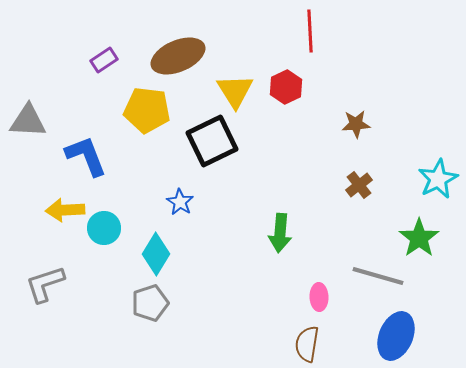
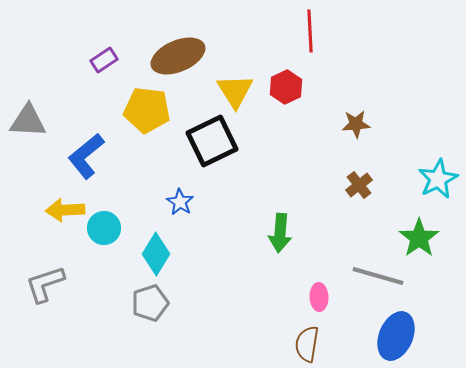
blue L-shape: rotated 108 degrees counterclockwise
